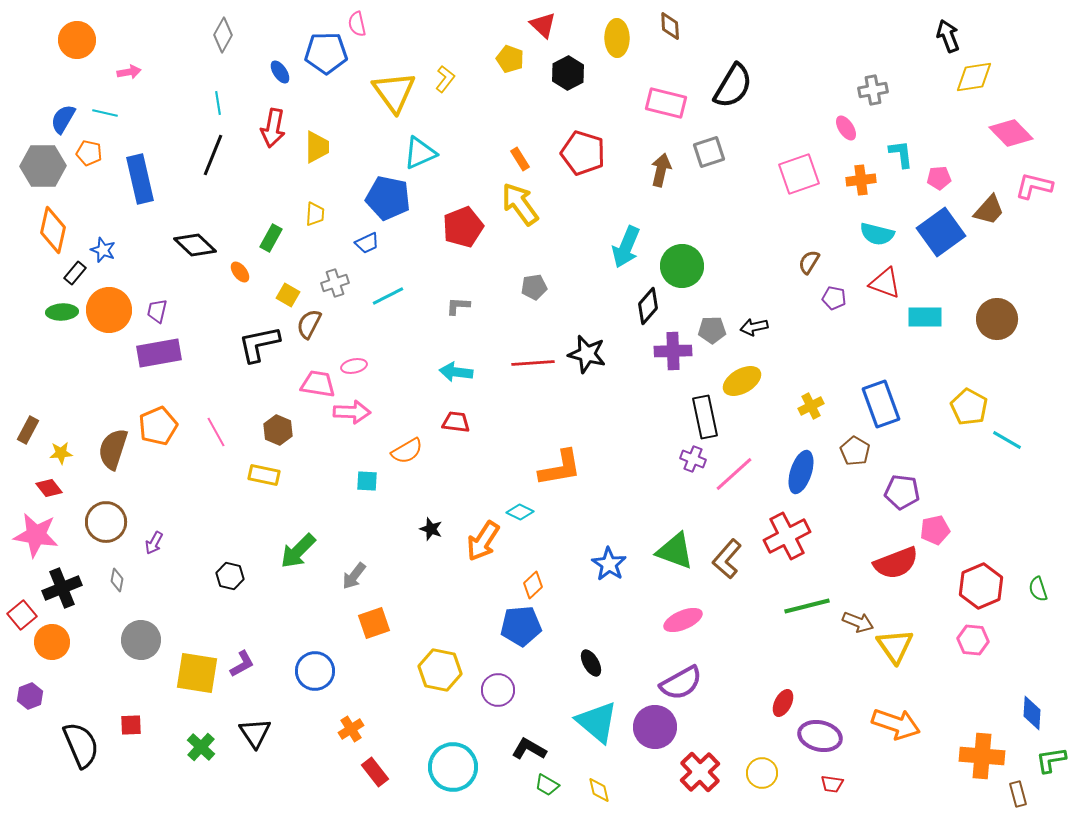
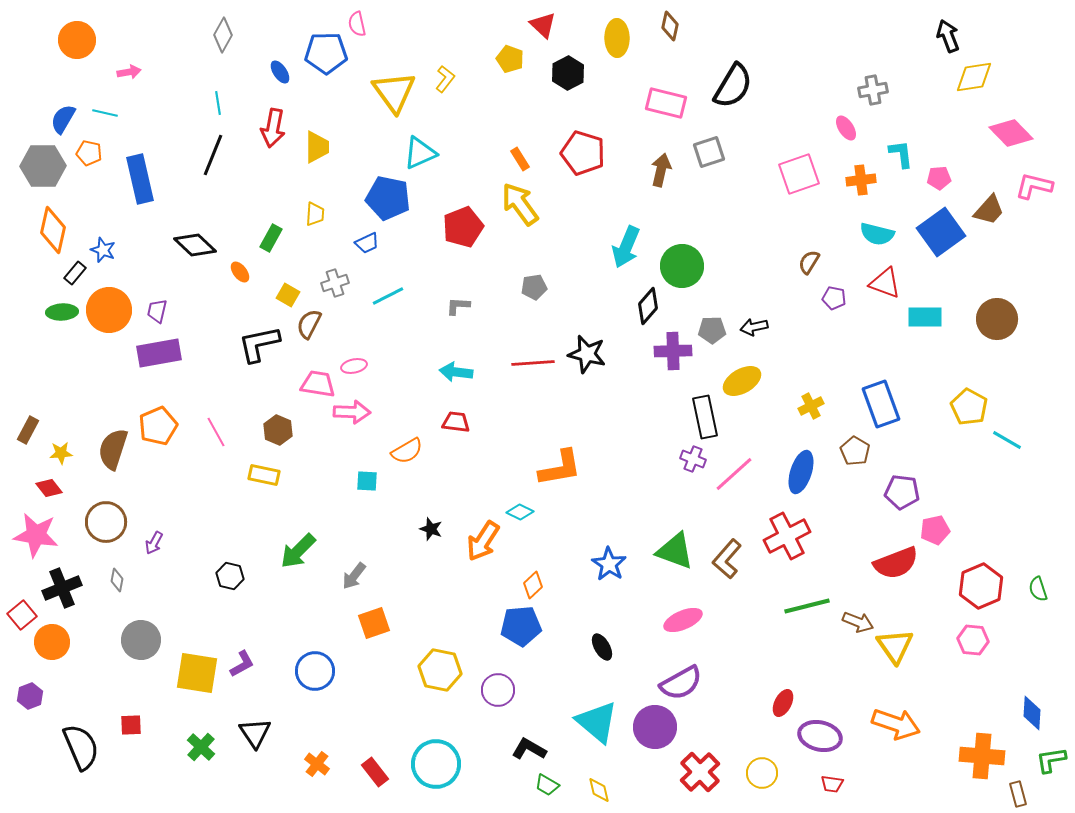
brown diamond at (670, 26): rotated 16 degrees clockwise
black ellipse at (591, 663): moved 11 px right, 16 px up
orange cross at (351, 729): moved 34 px left, 35 px down; rotated 20 degrees counterclockwise
black semicircle at (81, 745): moved 2 px down
cyan circle at (453, 767): moved 17 px left, 3 px up
